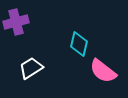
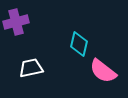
white trapezoid: rotated 20 degrees clockwise
